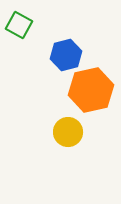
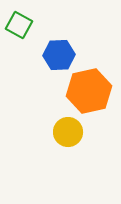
blue hexagon: moved 7 px left; rotated 12 degrees clockwise
orange hexagon: moved 2 px left, 1 px down
